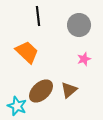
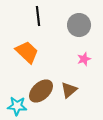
cyan star: rotated 18 degrees counterclockwise
